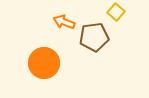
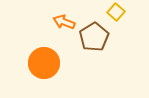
brown pentagon: rotated 24 degrees counterclockwise
